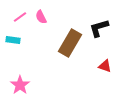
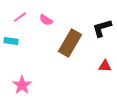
pink semicircle: moved 5 px right, 3 px down; rotated 32 degrees counterclockwise
black L-shape: moved 3 px right
cyan rectangle: moved 2 px left, 1 px down
red triangle: rotated 16 degrees counterclockwise
pink star: moved 2 px right
